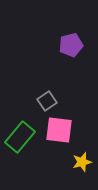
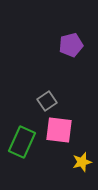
green rectangle: moved 2 px right, 5 px down; rotated 16 degrees counterclockwise
